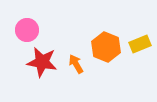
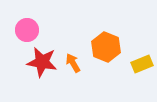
yellow rectangle: moved 2 px right, 20 px down
orange arrow: moved 3 px left, 1 px up
